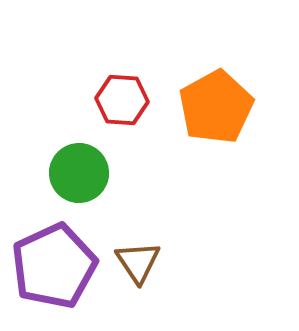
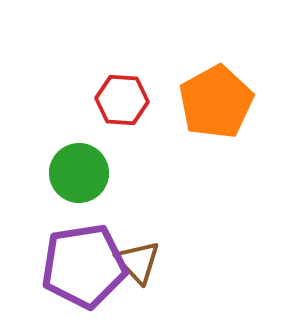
orange pentagon: moved 5 px up
brown triangle: rotated 9 degrees counterclockwise
purple pentagon: moved 30 px right; rotated 16 degrees clockwise
